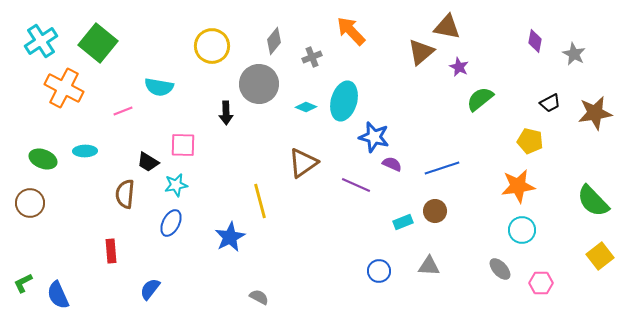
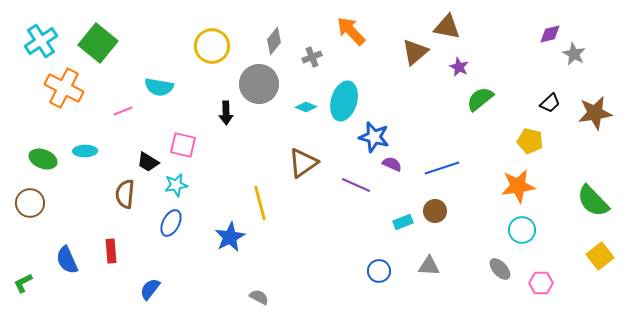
purple diamond at (535, 41): moved 15 px right, 7 px up; rotated 65 degrees clockwise
brown triangle at (421, 52): moved 6 px left
black trapezoid at (550, 103): rotated 15 degrees counterclockwise
pink square at (183, 145): rotated 12 degrees clockwise
yellow line at (260, 201): moved 2 px down
blue semicircle at (58, 295): moved 9 px right, 35 px up
